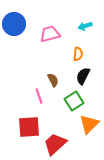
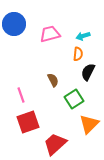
cyan arrow: moved 2 px left, 10 px down
black semicircle: moved 5 px right, 4 px up
pink line: moved 18 px left, 1 px up
green square: moved 2 px up
red square: moved 1 px left, 5 px up; rotated 15 degrees counterclockwise
